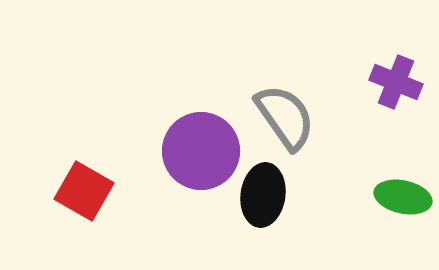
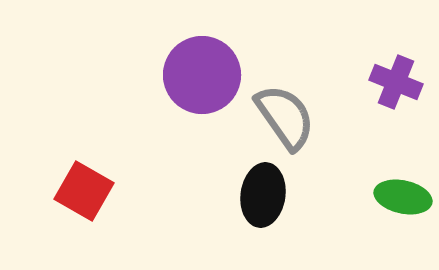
purple circle: moved 1 px right, 76 px up
